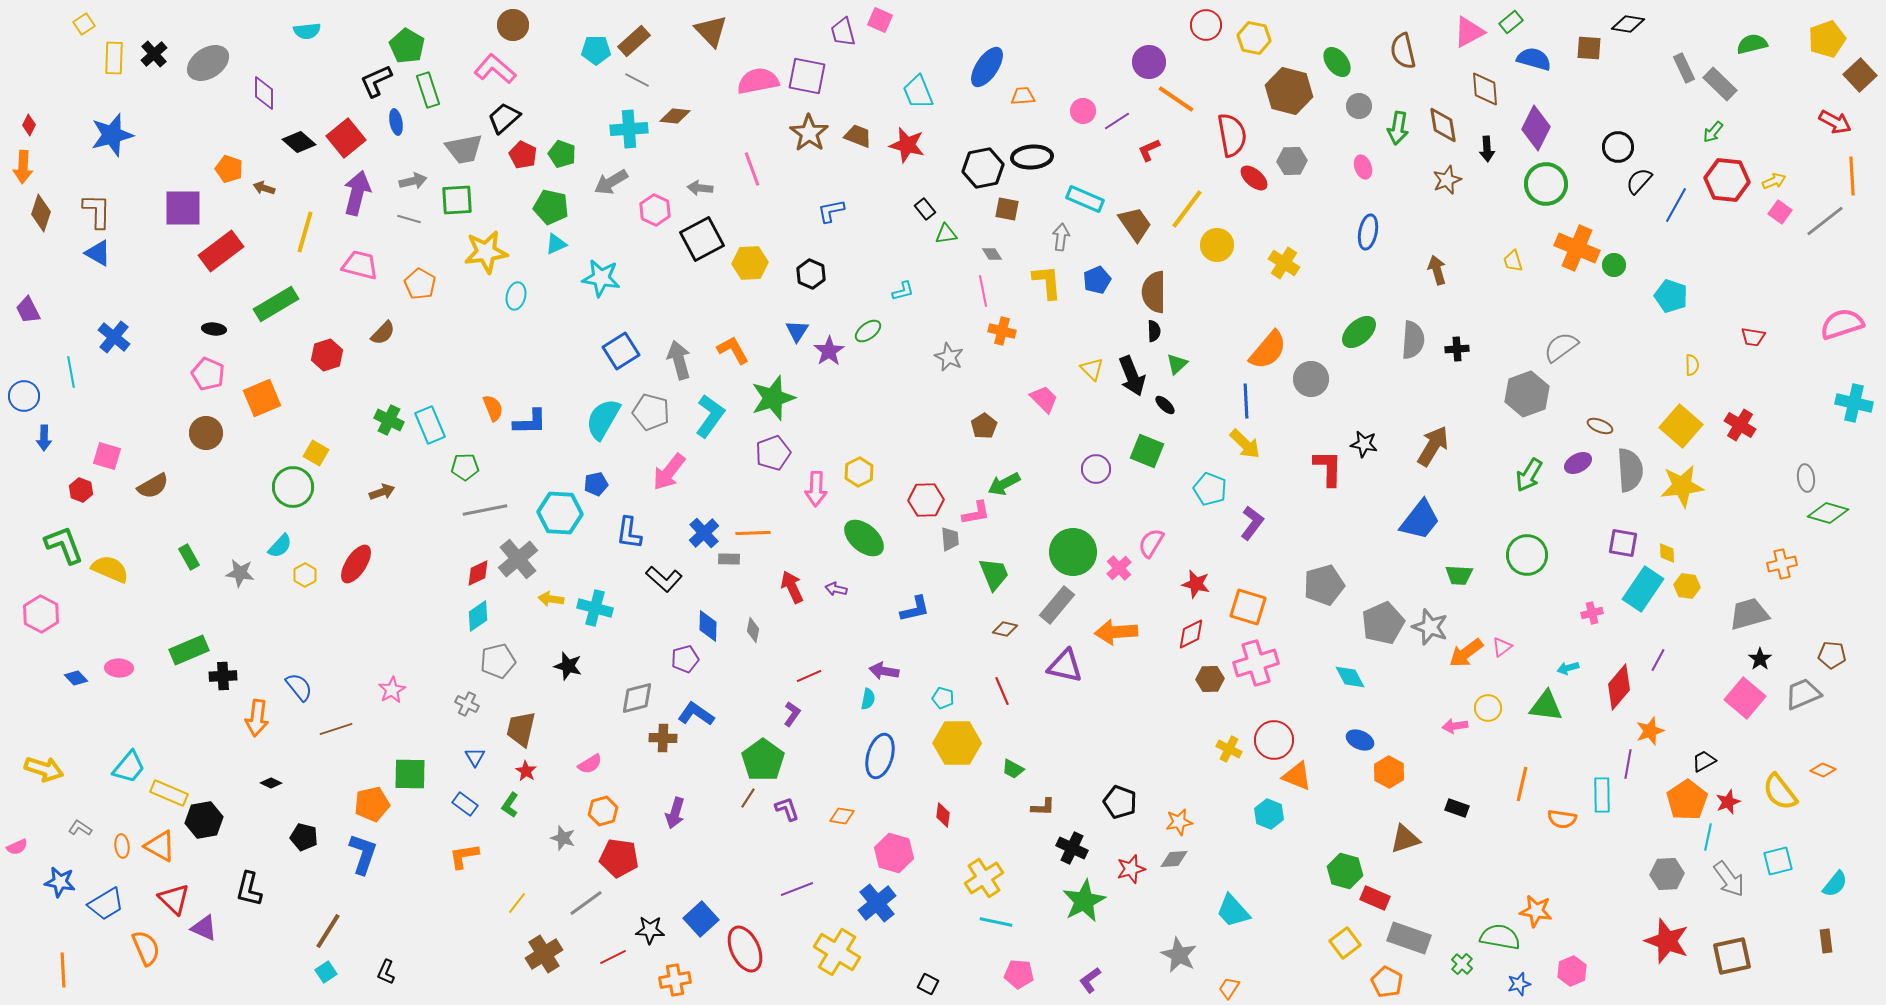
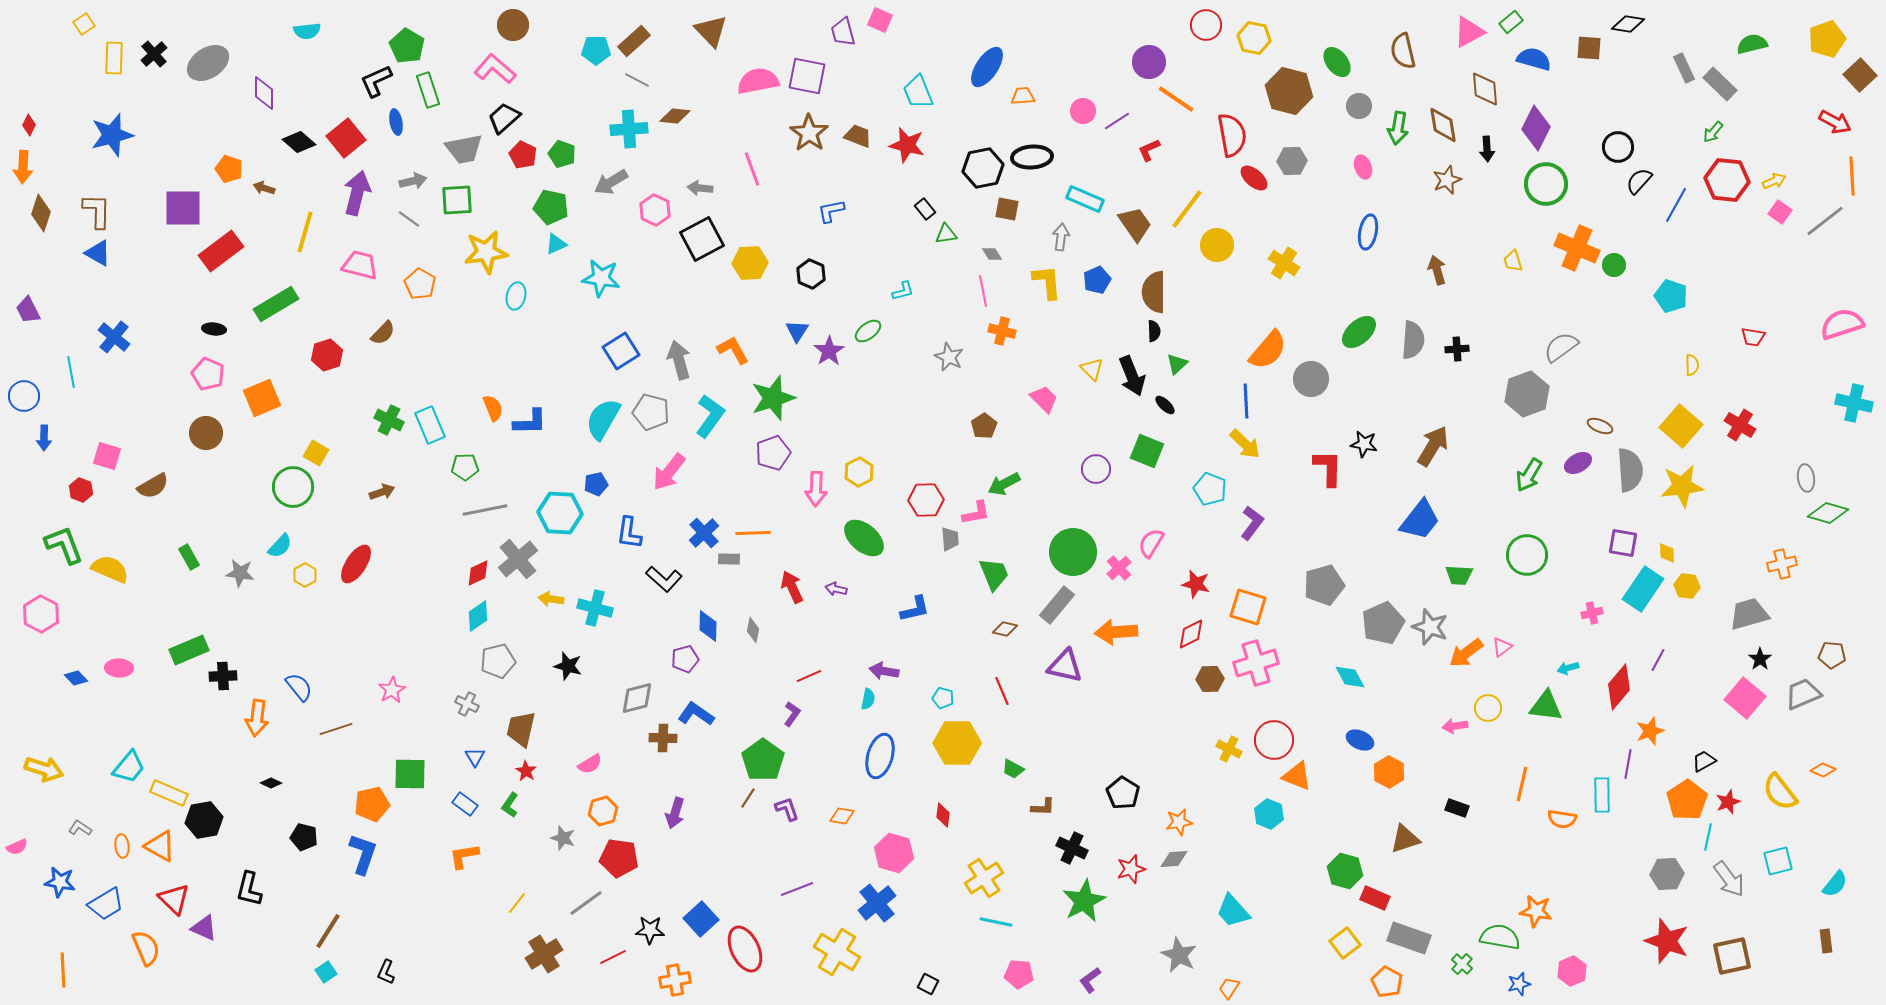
gray line at (409, 219): rotated 20 degrees clockwise
black pentagon at (1120, 802): moved 3 px right, 9 px up; rotated 12 degrees clockwise
